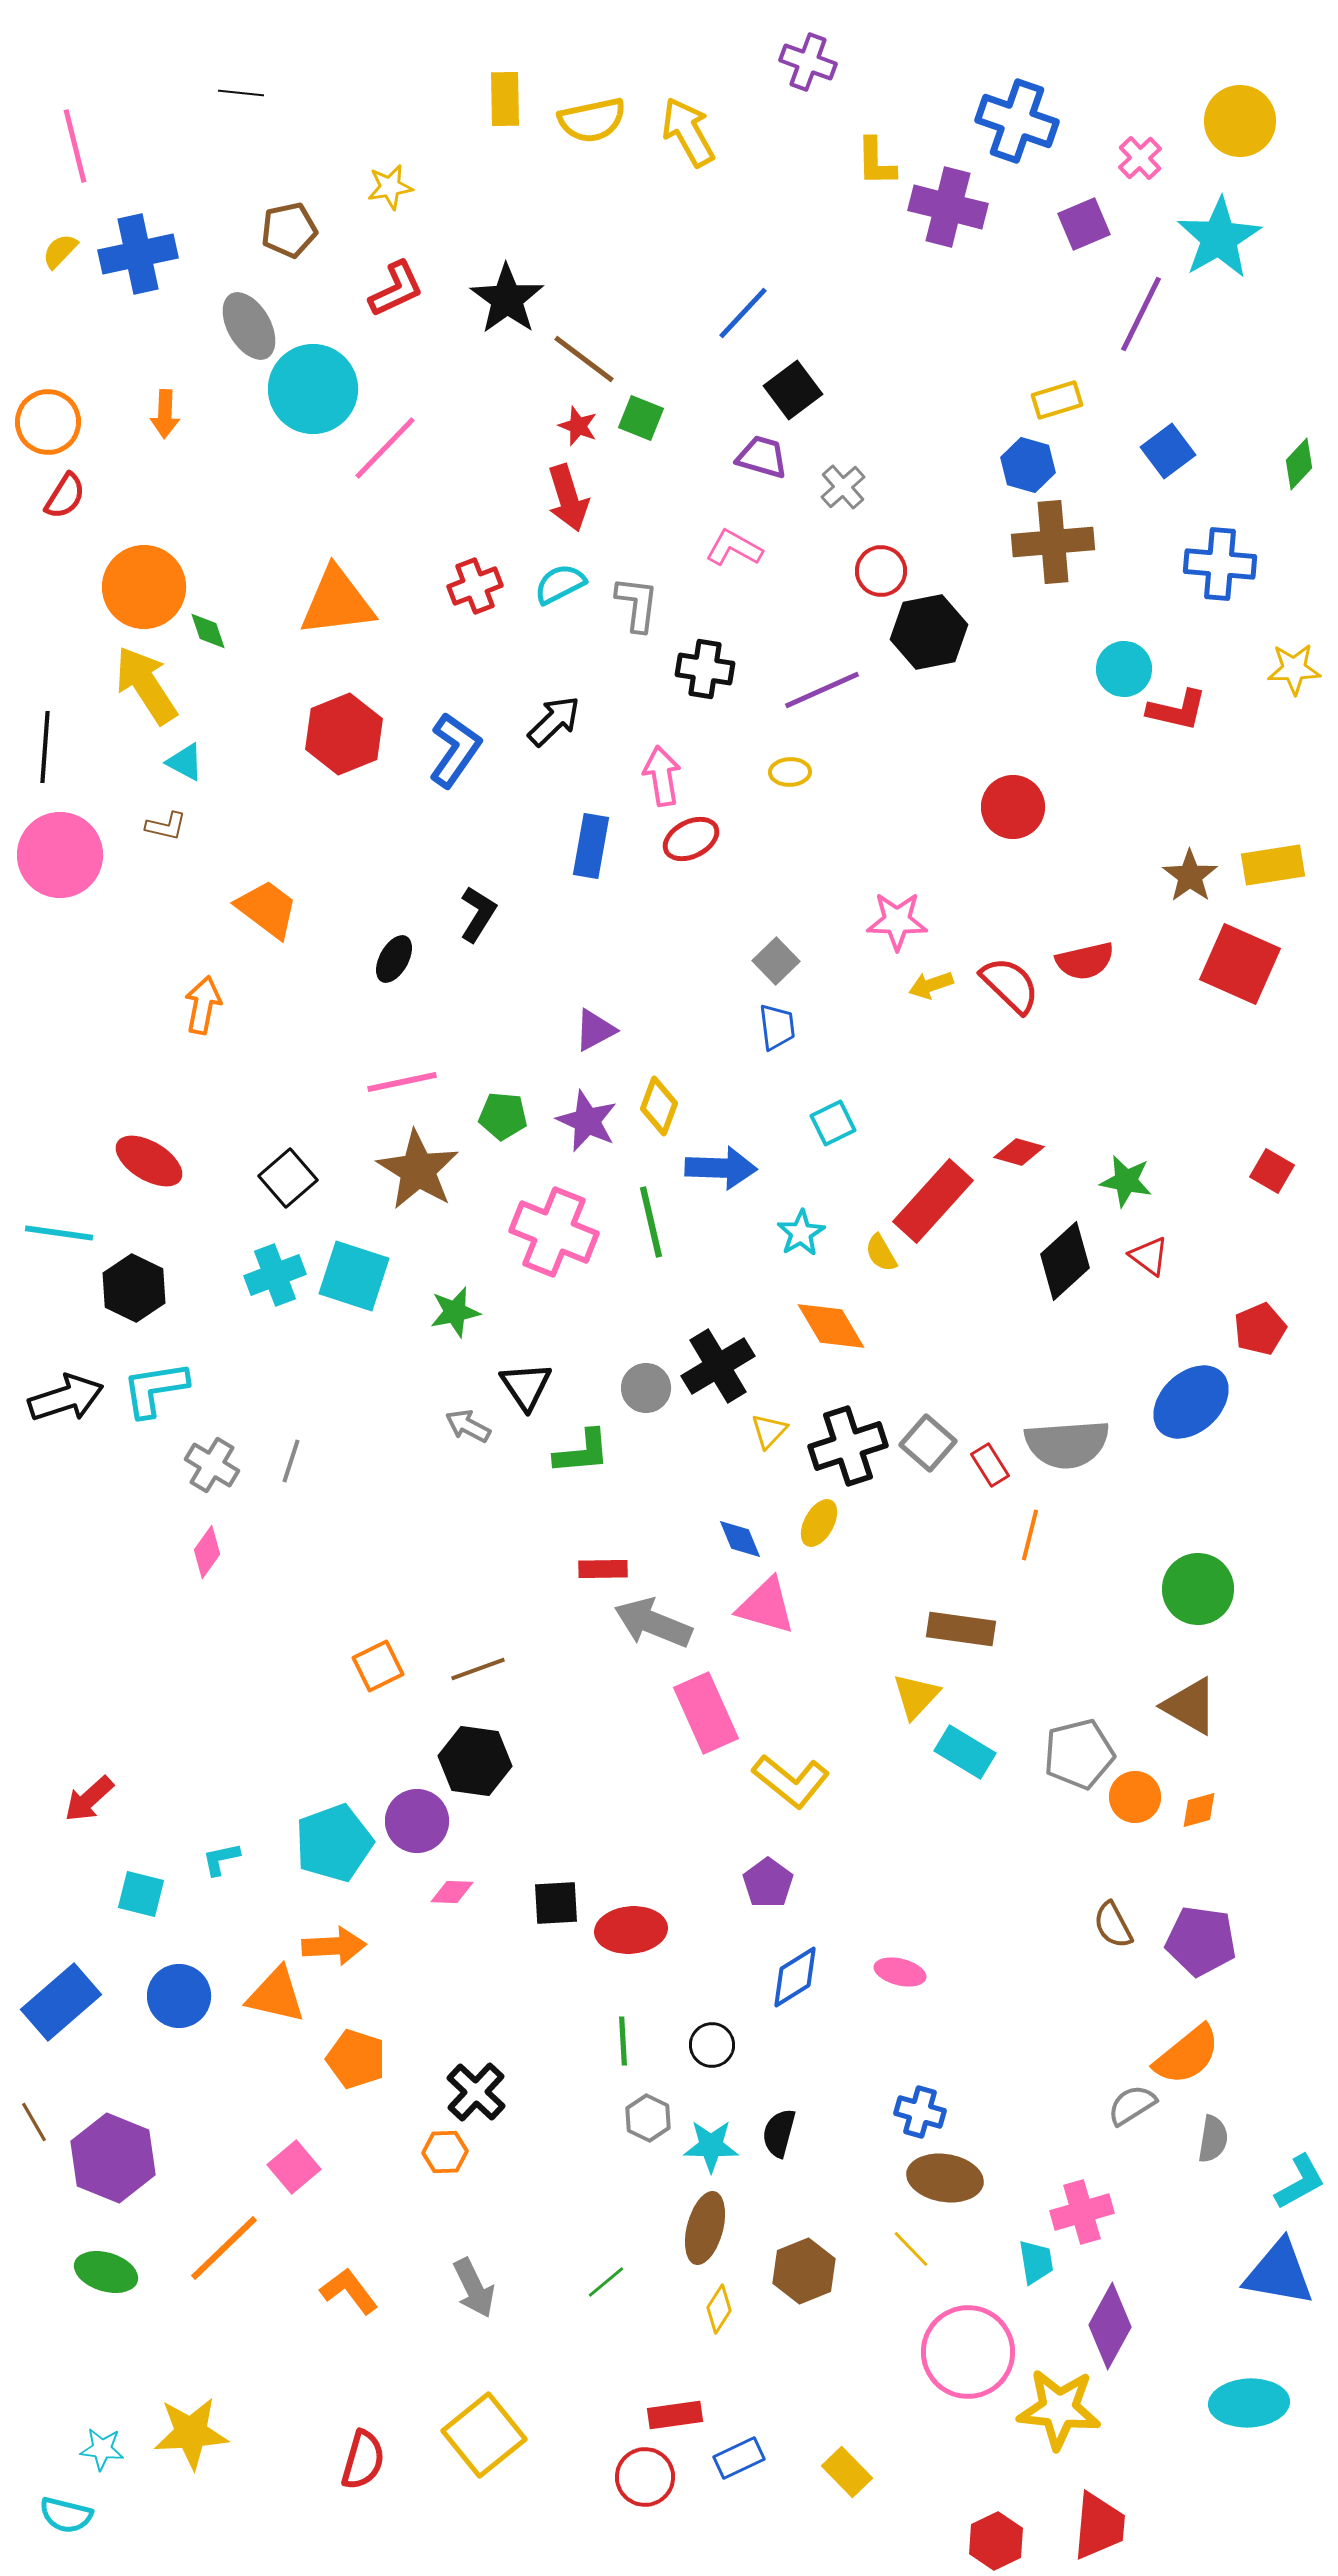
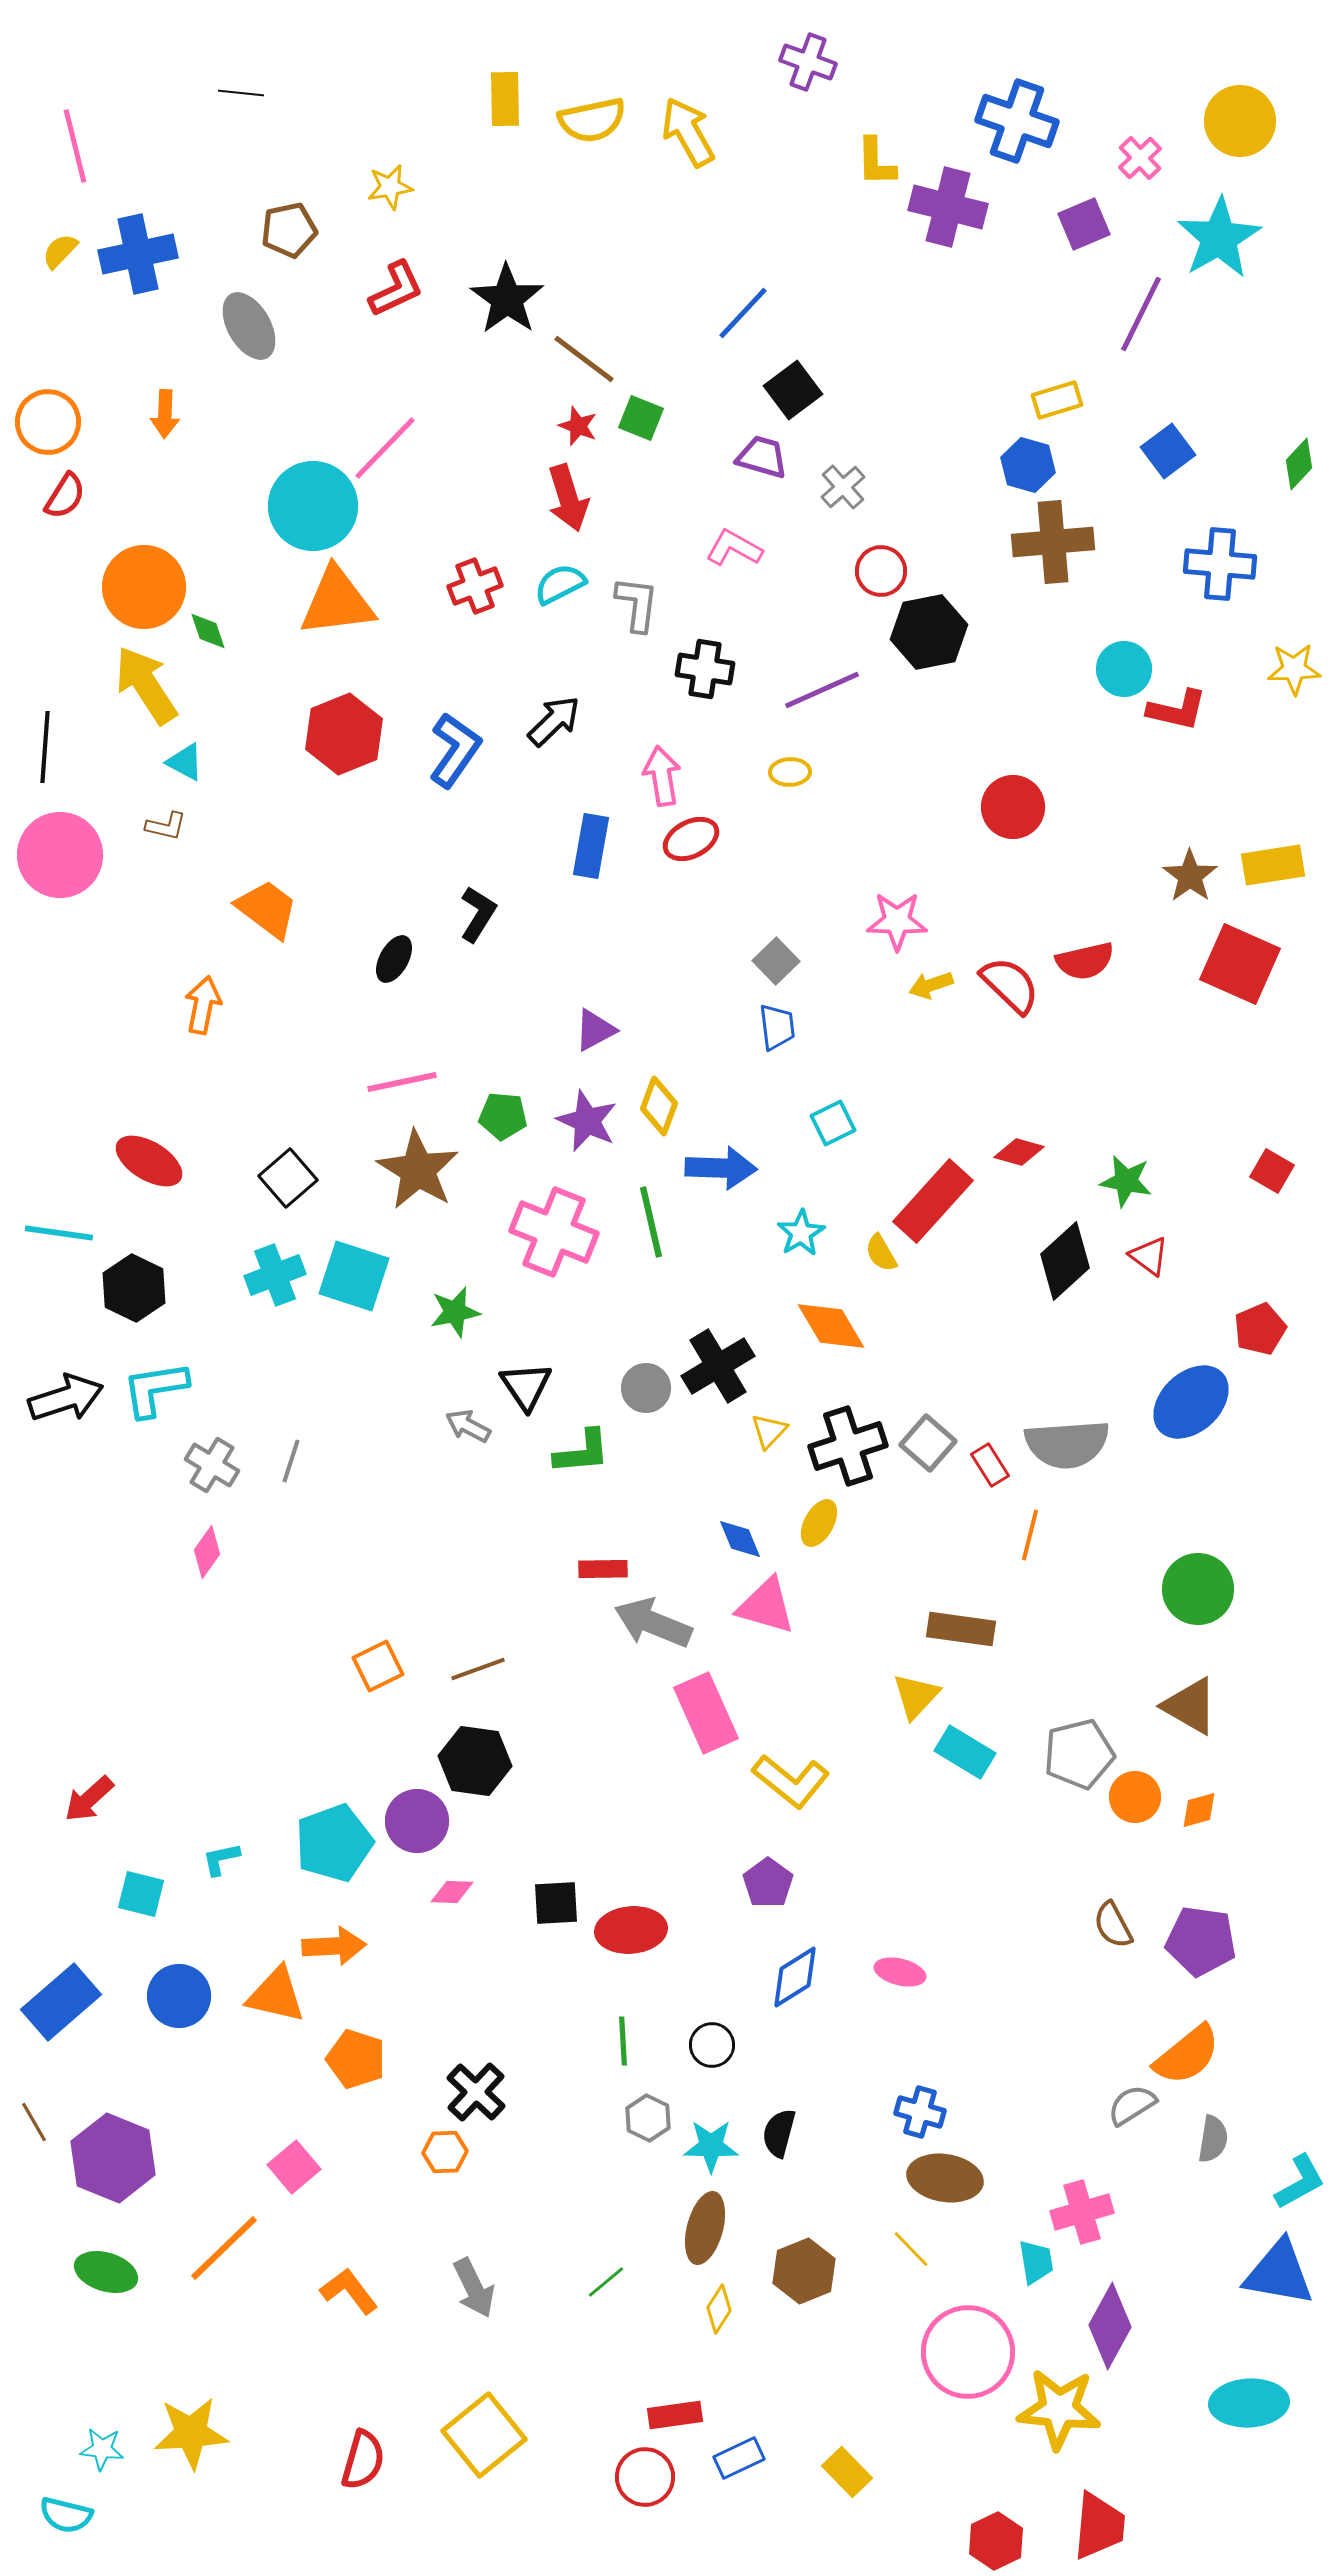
cyan circle at (313, 389): moved 117 px down
